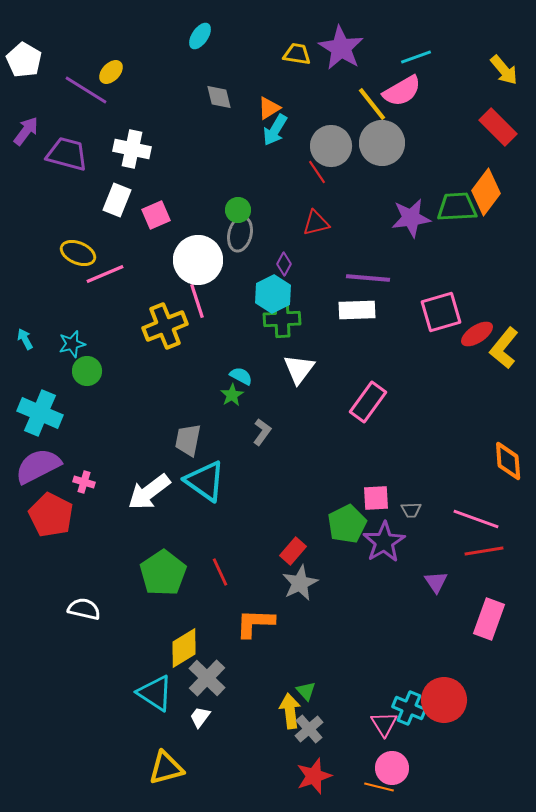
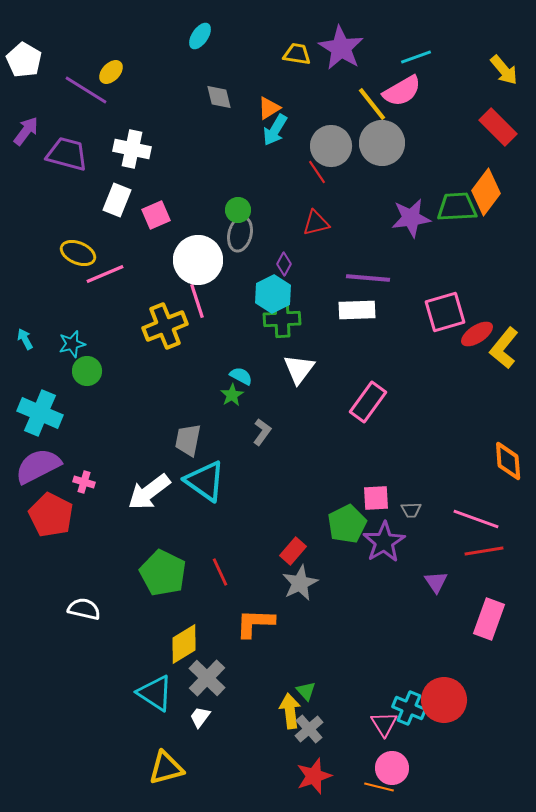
pink square at (441, 312): moved 4 px right
green pentagon at (163, 573): rotated 12 degrees counterclockwise
yellow diamond at (184, 648): moved 4 px up
